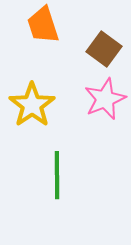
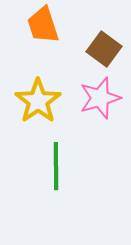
pink star: moved 5 px left, 1 px up; rotated 6 degrees clockwise
yellow star: moved 6 px right, 4 px up
green line: moved 1 px left, 9 px up
